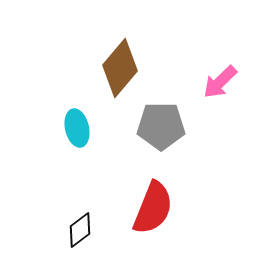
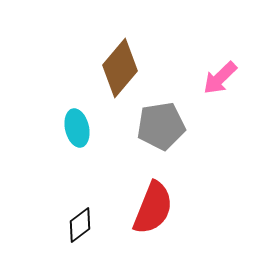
pink arrow: moved 4 px up
gray pentagon: rotated 9 degrees counterclockwise
black diamond: moved 5 px up
